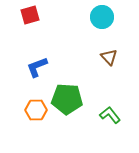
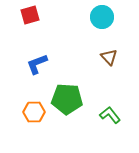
blue L-shape: moved 3 px up
orange hexagon: moved 2 px left, 2 px down
